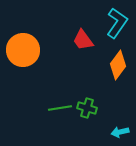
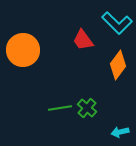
cyan L-shape: rotated 100 degrees clockwise
green cross: rotated 24 degrees clockwise
